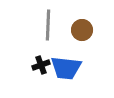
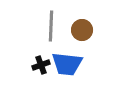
gray line: moved 3 px right, 1 px down
blue trapezoid: moved 1 px right, 4 px up
